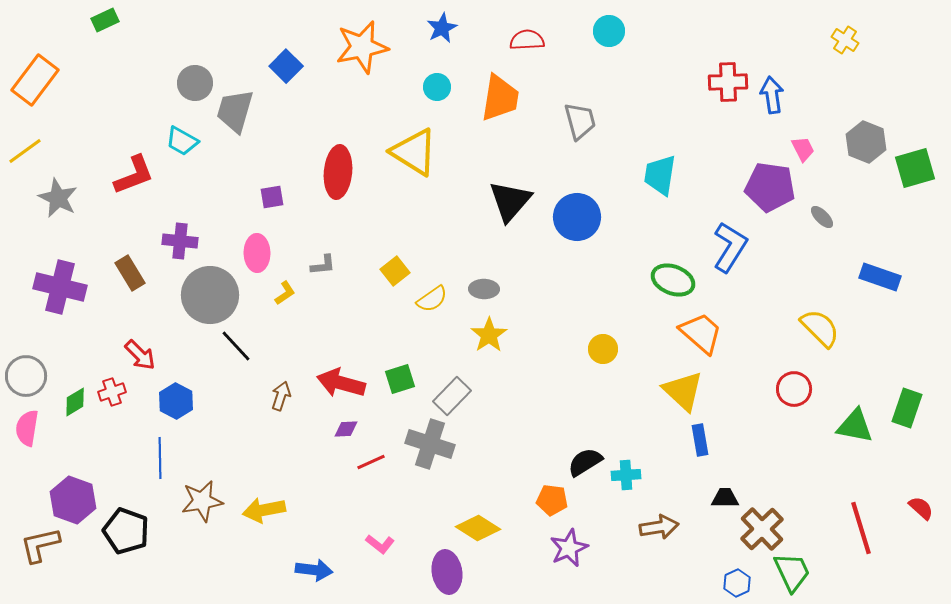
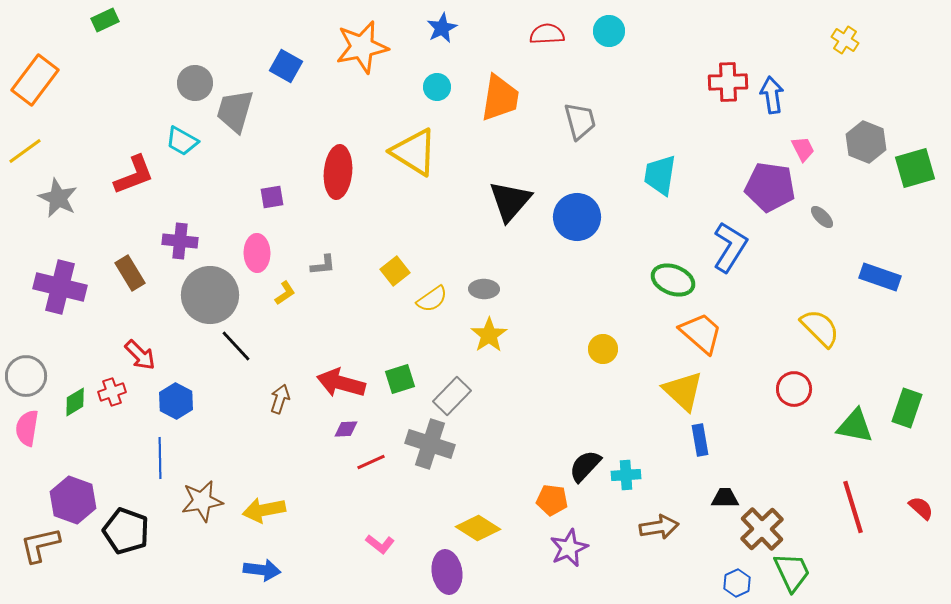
red semicircle at (527, 40): moved 20 px right, 6 px up
blue square at (286, 66): rotated 16 degrees counterclockwise
brown arrow at (281, 396): moved 1 px left, 3 px down
black semicircle at (585, 462): moved 4 px down; rotated 15 degrees counterclockwise
red line at (861, 528): moved 8 px left, 21 px up
blue arrow at (314, 570): moved 52 px left
